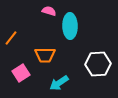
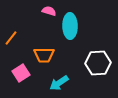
orange trapezoid: moved 1 px left
white hexagon: moved 1 px up
